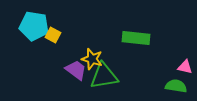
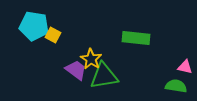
yellow star: moved 1 px left; rotated 15 degrees clockwise
